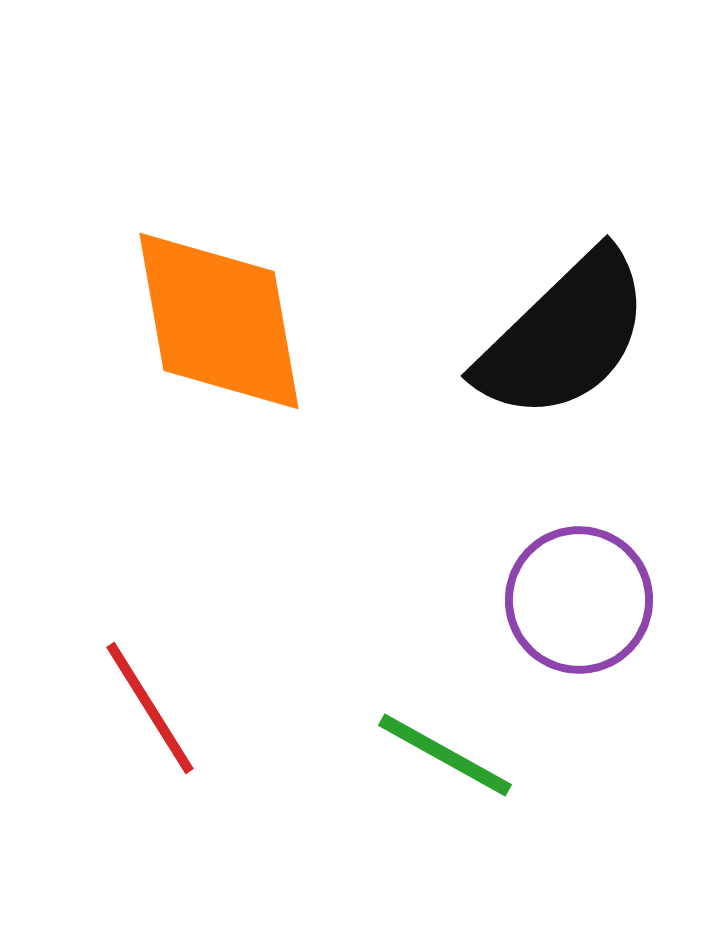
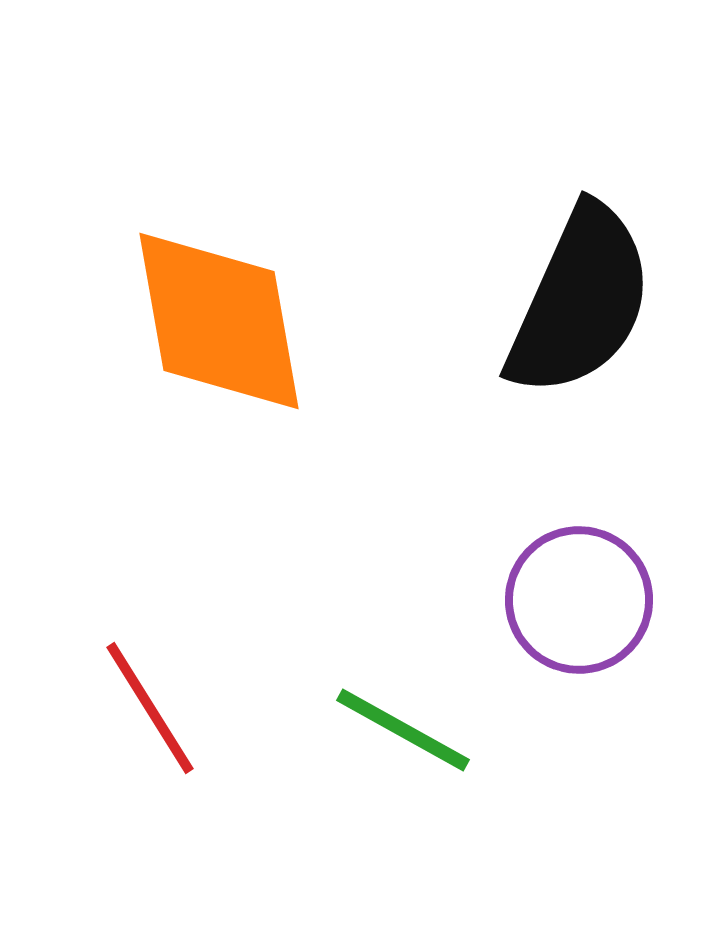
black semicircle: moved 16 px right, 35 px up; rotated 22 degrees counterclockwise
green line: moved 42 px left, 25 px up
